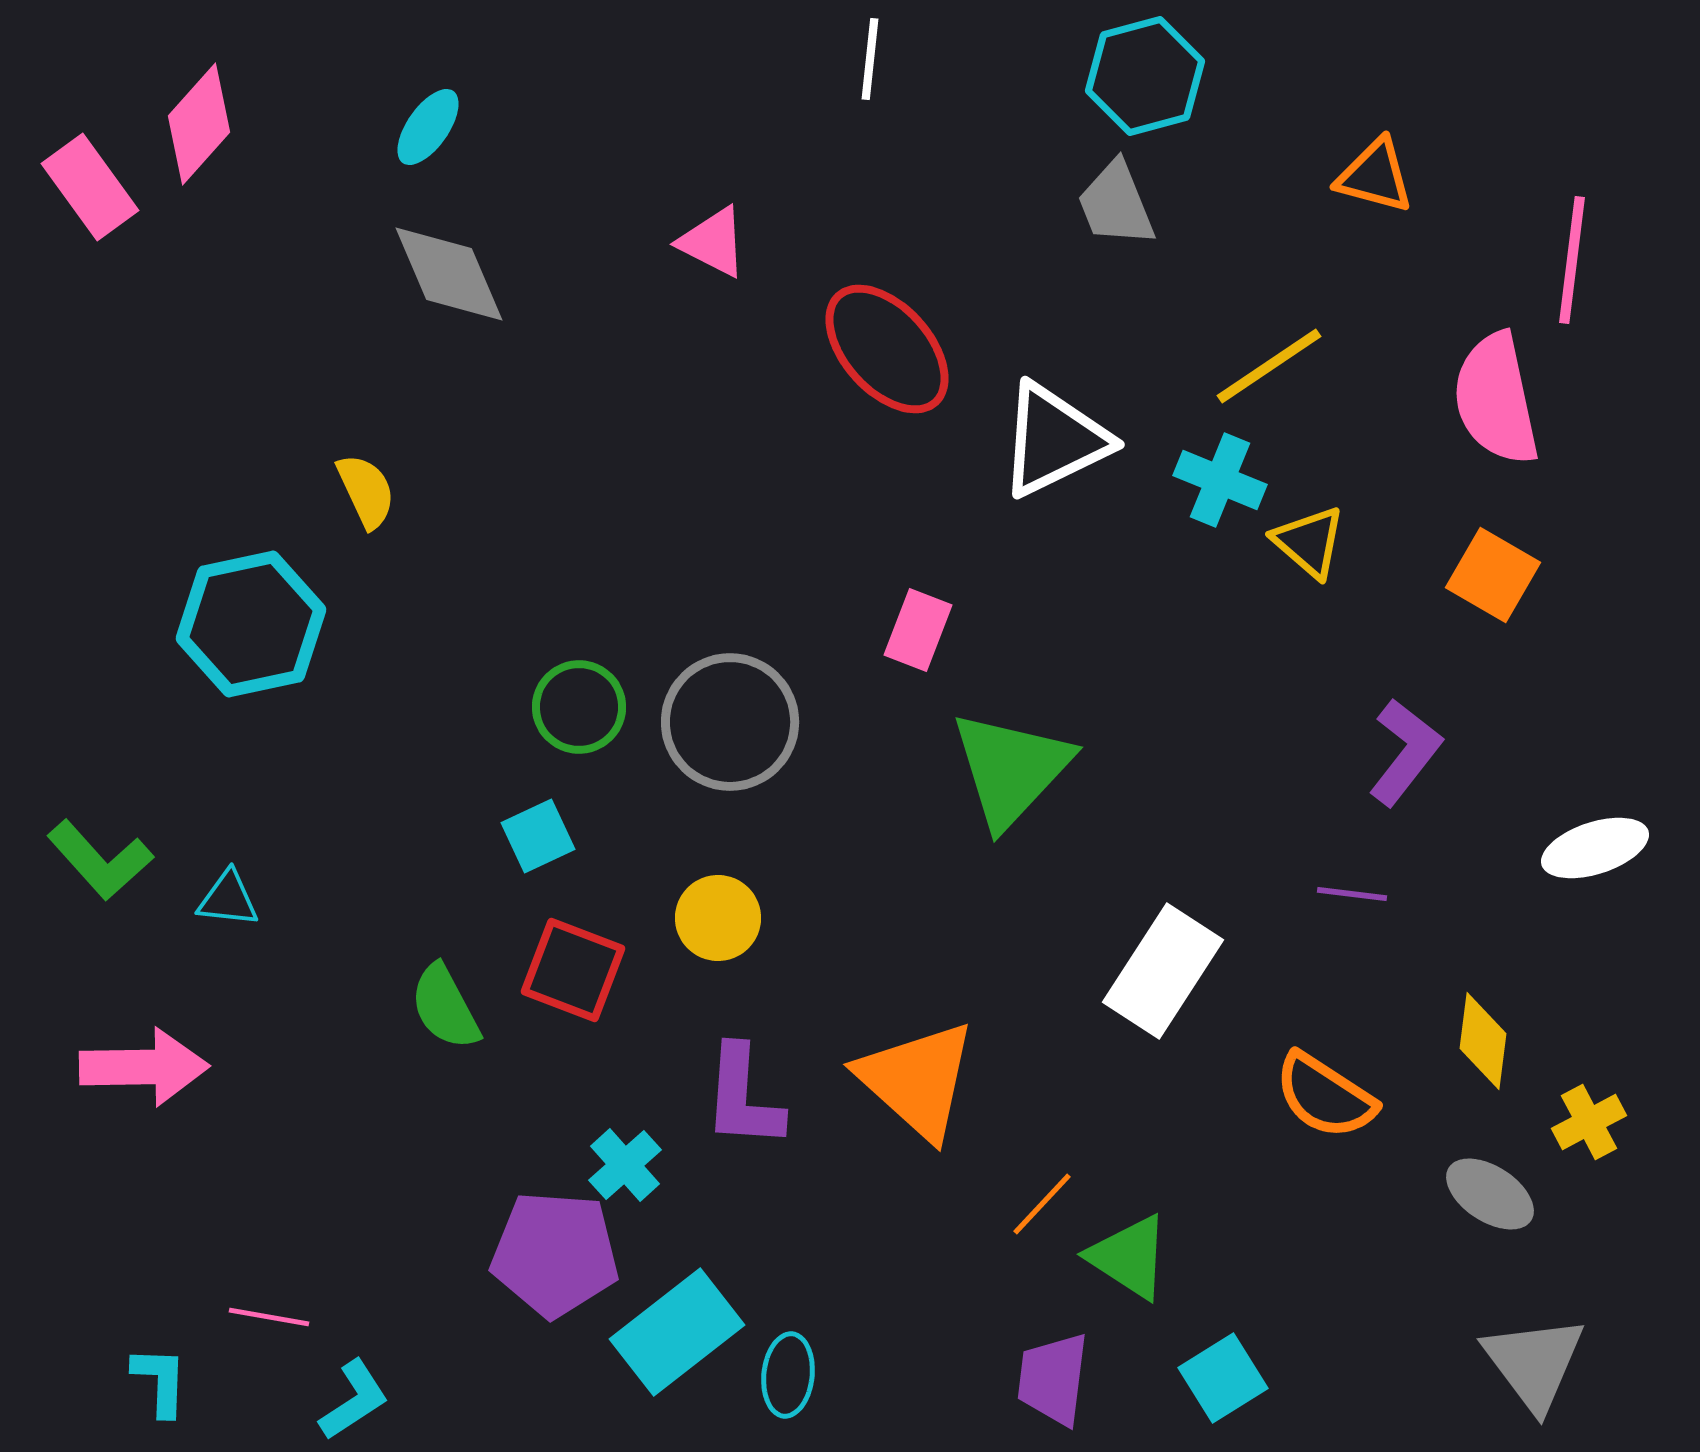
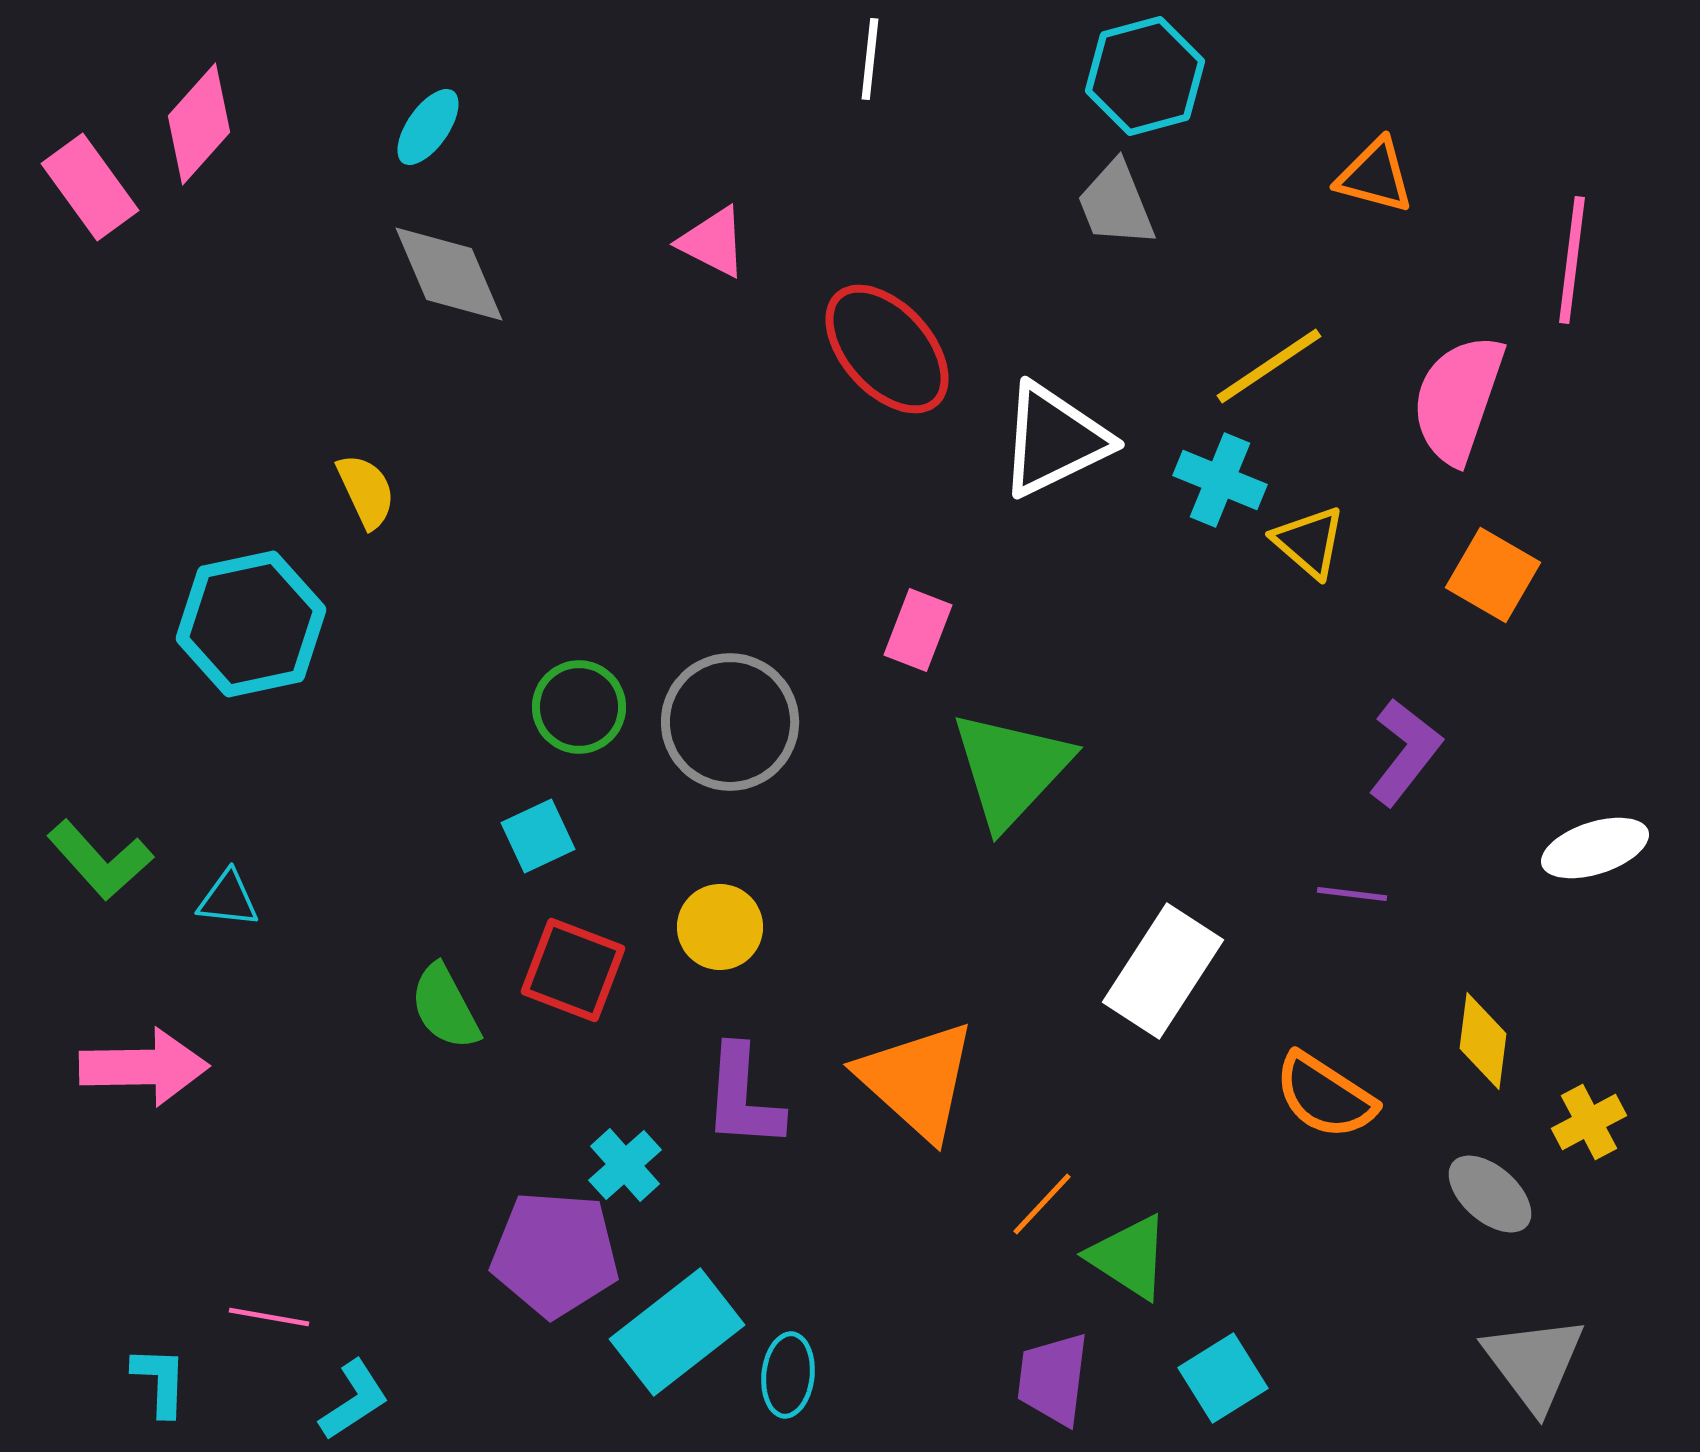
pink semicircle at (1496, 399): moved 38 px left; rotated 31 degrees clockwise
yellow circle at (718, 918): moved 2 px right, 9 px down
gray ellipse at (1490, 1194): rotated 8 degrees clockwise
